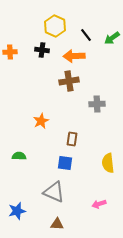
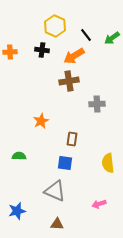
orange arrow: rotated 30 degrees counterclockwise
gray triangle: moved 1 px right, 1 px up
